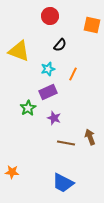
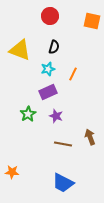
orange square: moved 4 px up
black semicircle: moved 6 px left, 2 px down; rotated 24 degrees counterclockwise
yellow triangle: moved 1 px right, 1 px up
green star: moved 6 px down
purple star: moved 2 px right, 2 px up
brown line: moved 3 px left, 1 px down
